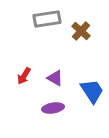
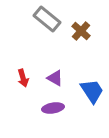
gray rectangle: rotated 48 degrees clockwise
red arrow: moved 1 px left, 2 px down; rotated 48 degrees counterclockwise
